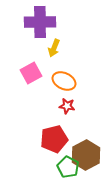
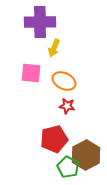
pink square: rotated 35 degrees clockwise
